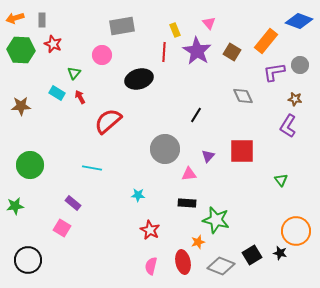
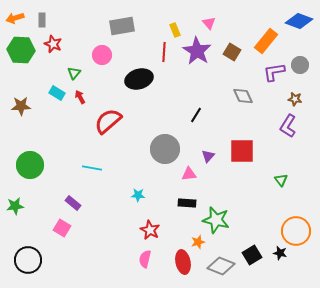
pink semicircle at (151, 266): moved 6 px left, 7 px up
